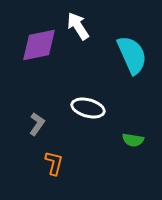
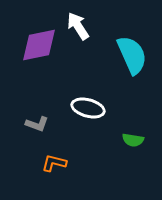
gray L-shape: rotated 75 degrees clockwise
orange L-shape: rotated 90 degrees counterclockwise
